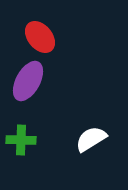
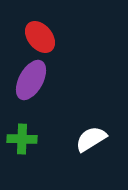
purple ellipse: moved 3 px right, 1 px up
green cross: moved 1 px right, 1 px up
